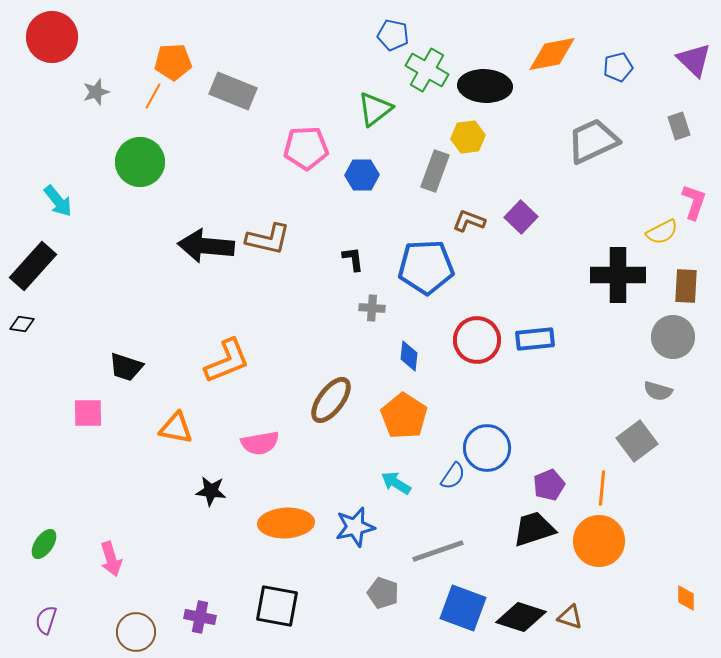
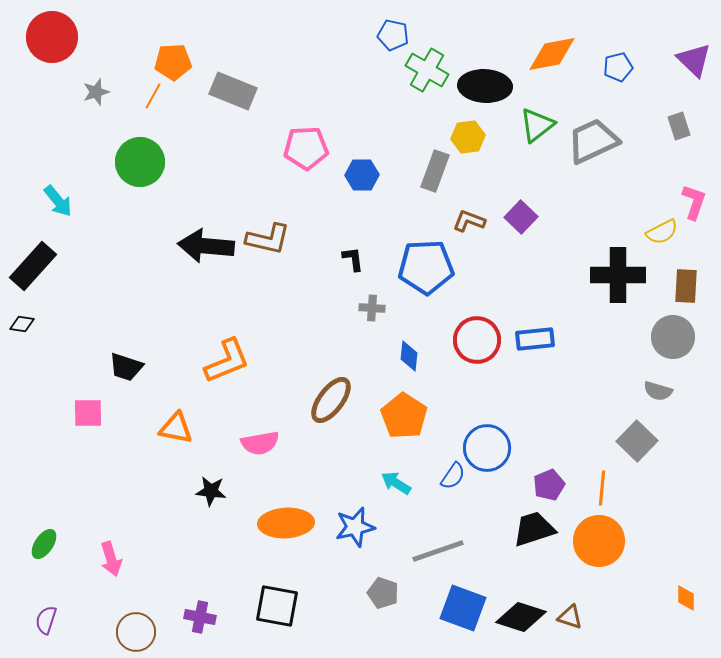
green triangle at (375, 109): moved 162 px right, 16 px down
gray square at (637, 441): rotated 9 degrees counterclockwise
